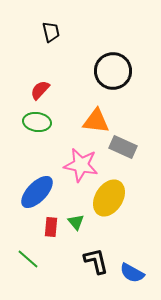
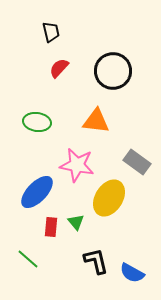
red semicircle: moved 19 px right, 22 px up
gray rectangle: moved 14 px right, 15 px down; rotated 12 degrees clockwise
pink star: moved 4 px left
